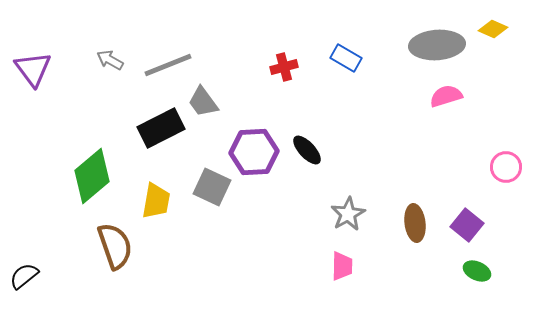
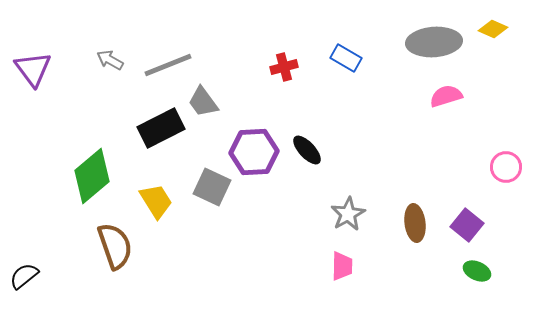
gray ellipse: moved 3 px left, 3 px up
yellow trapezoid: rotated 42 degrees counterclockwise
